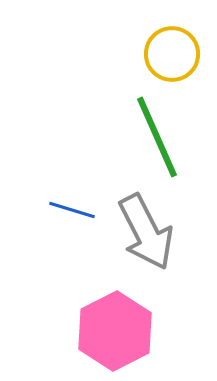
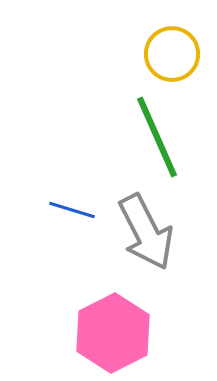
pink hexagon: moved 2 px left, 2 px down
